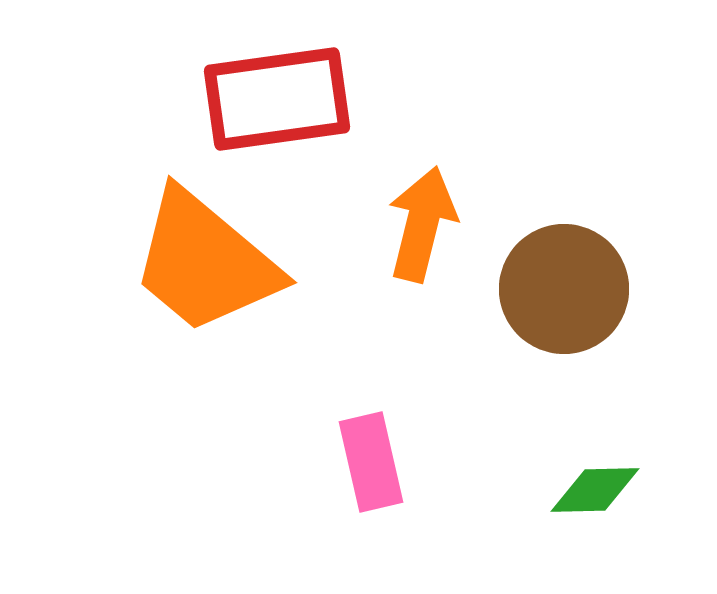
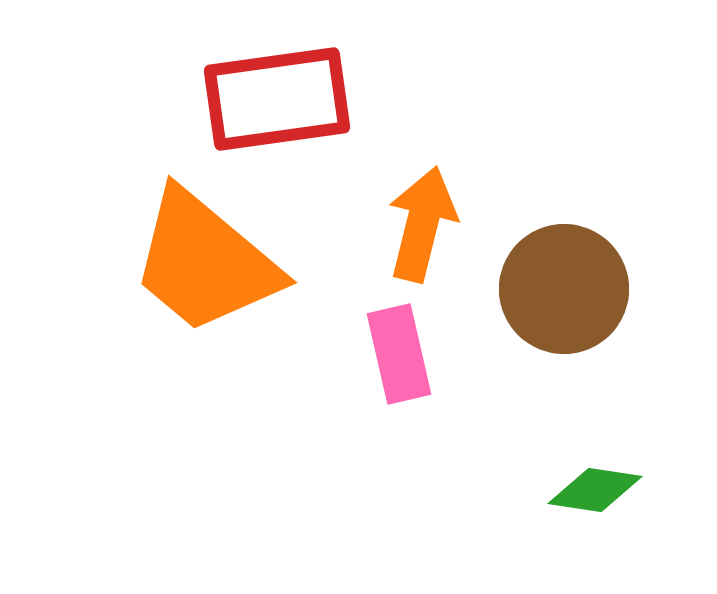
pink rectangle: moved 28 px right, 108 px up
green diamond: rotated 10 degrees clockwise
